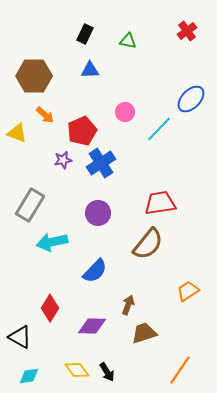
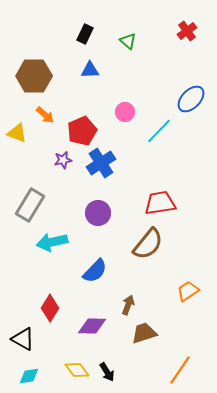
green triangle: rotated 30 degrees clockwise
cyan line: moved 2 px down
black triangle: moved 3 px right, 2 px down
